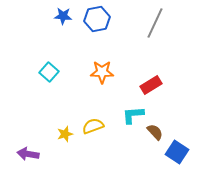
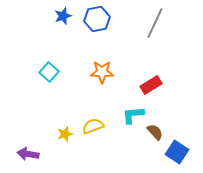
blue star: rotated 24 degrees counterclockwise
